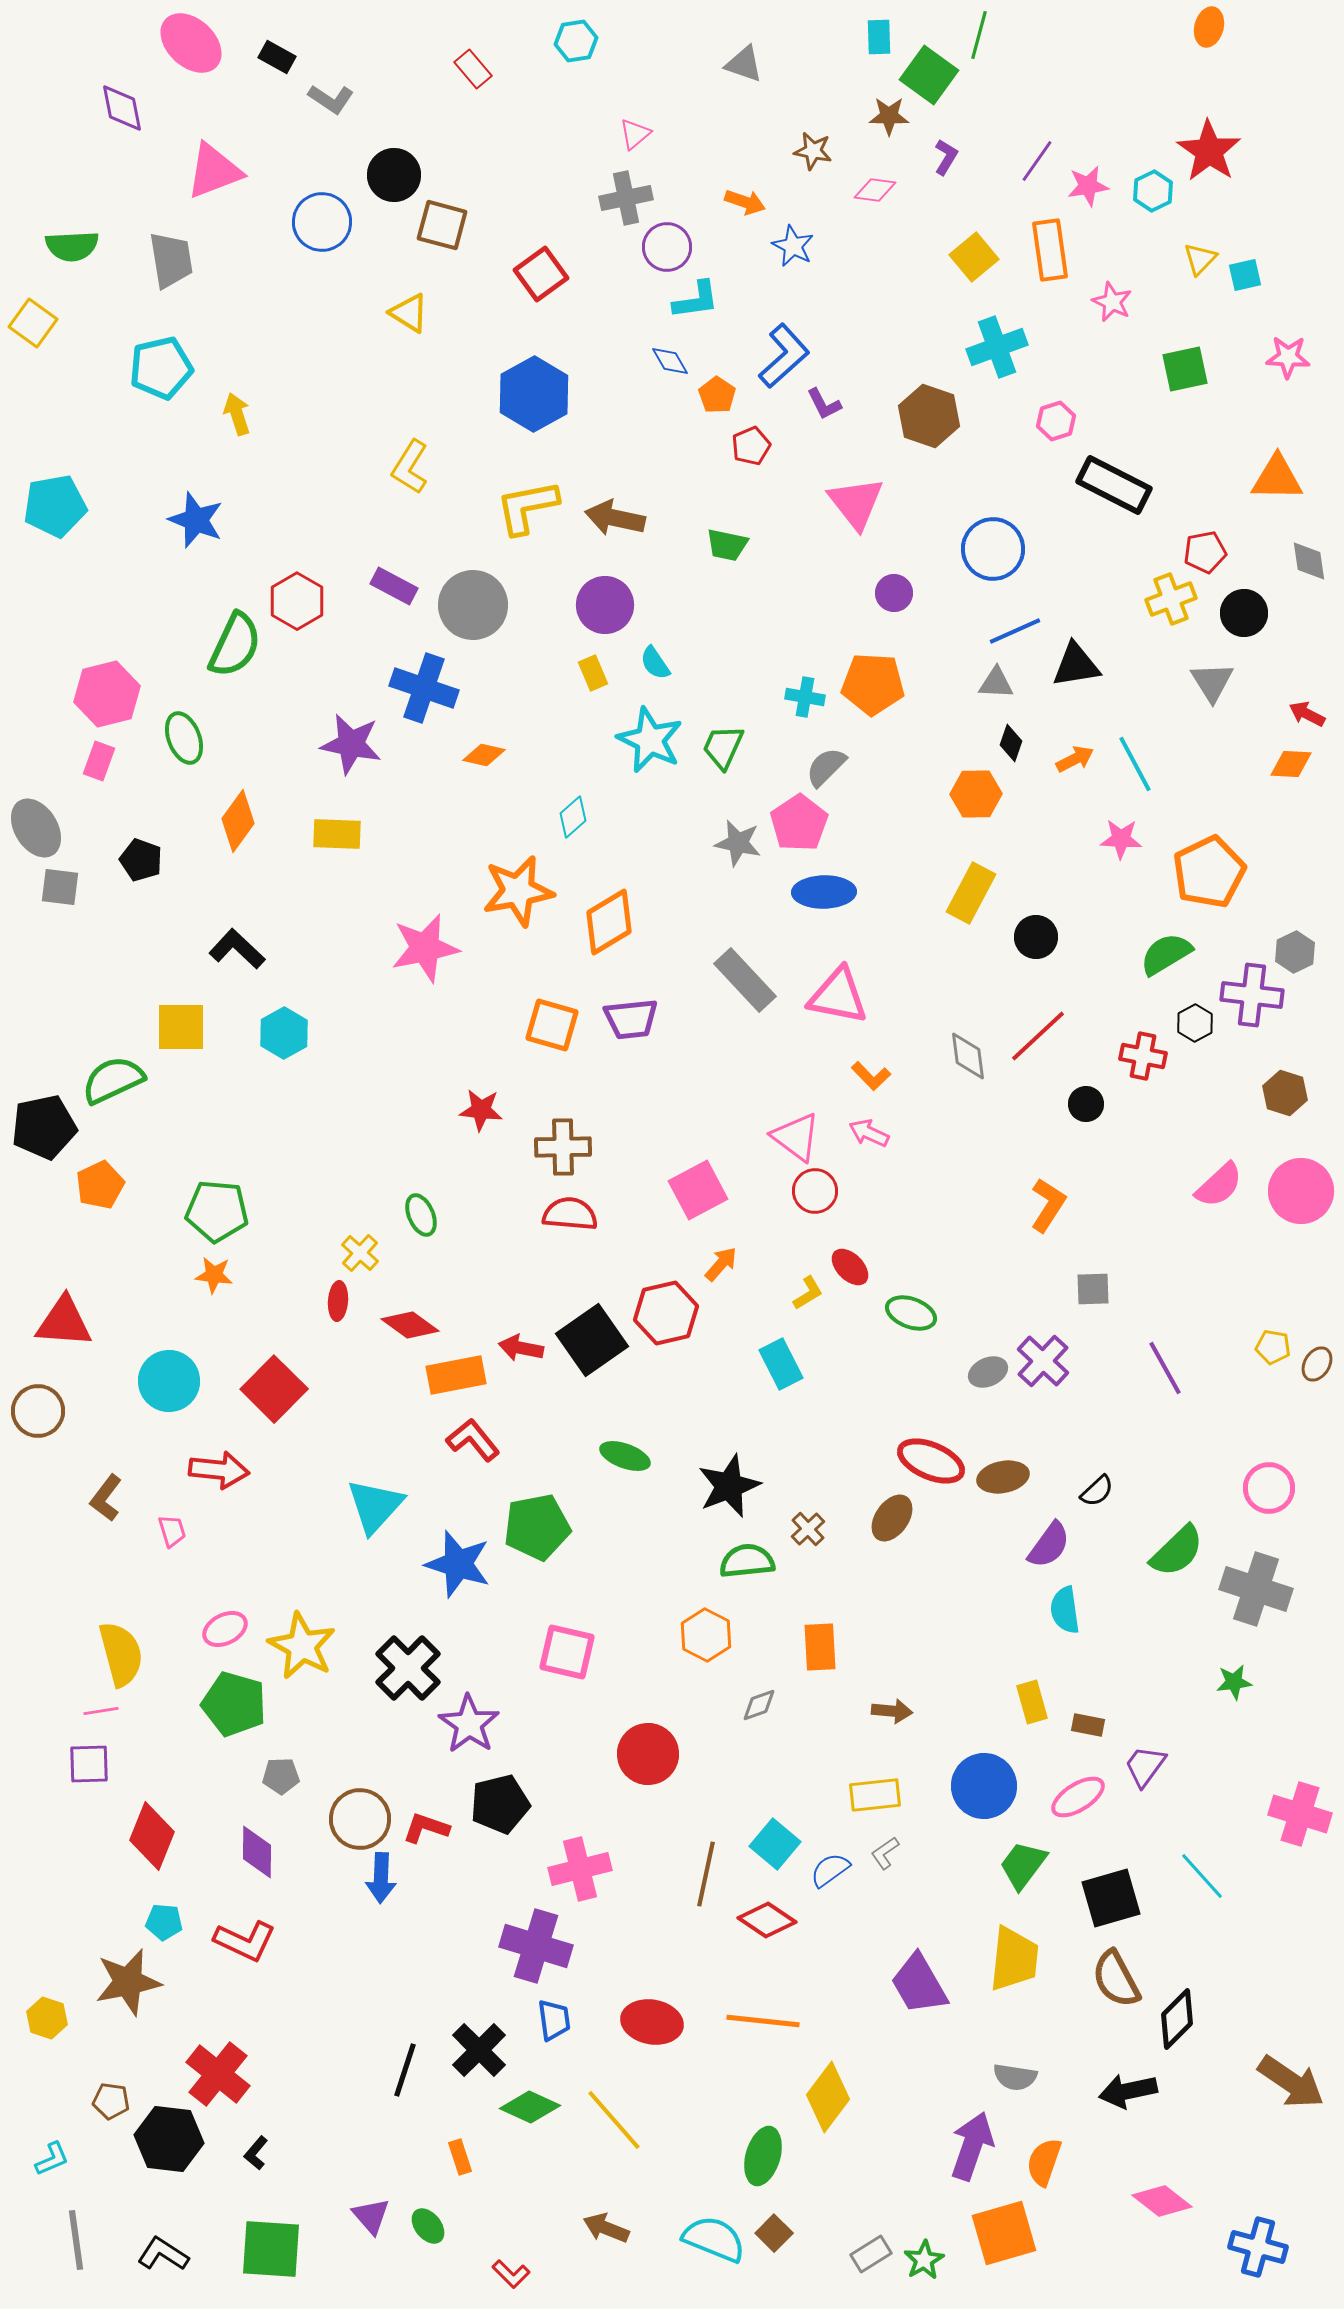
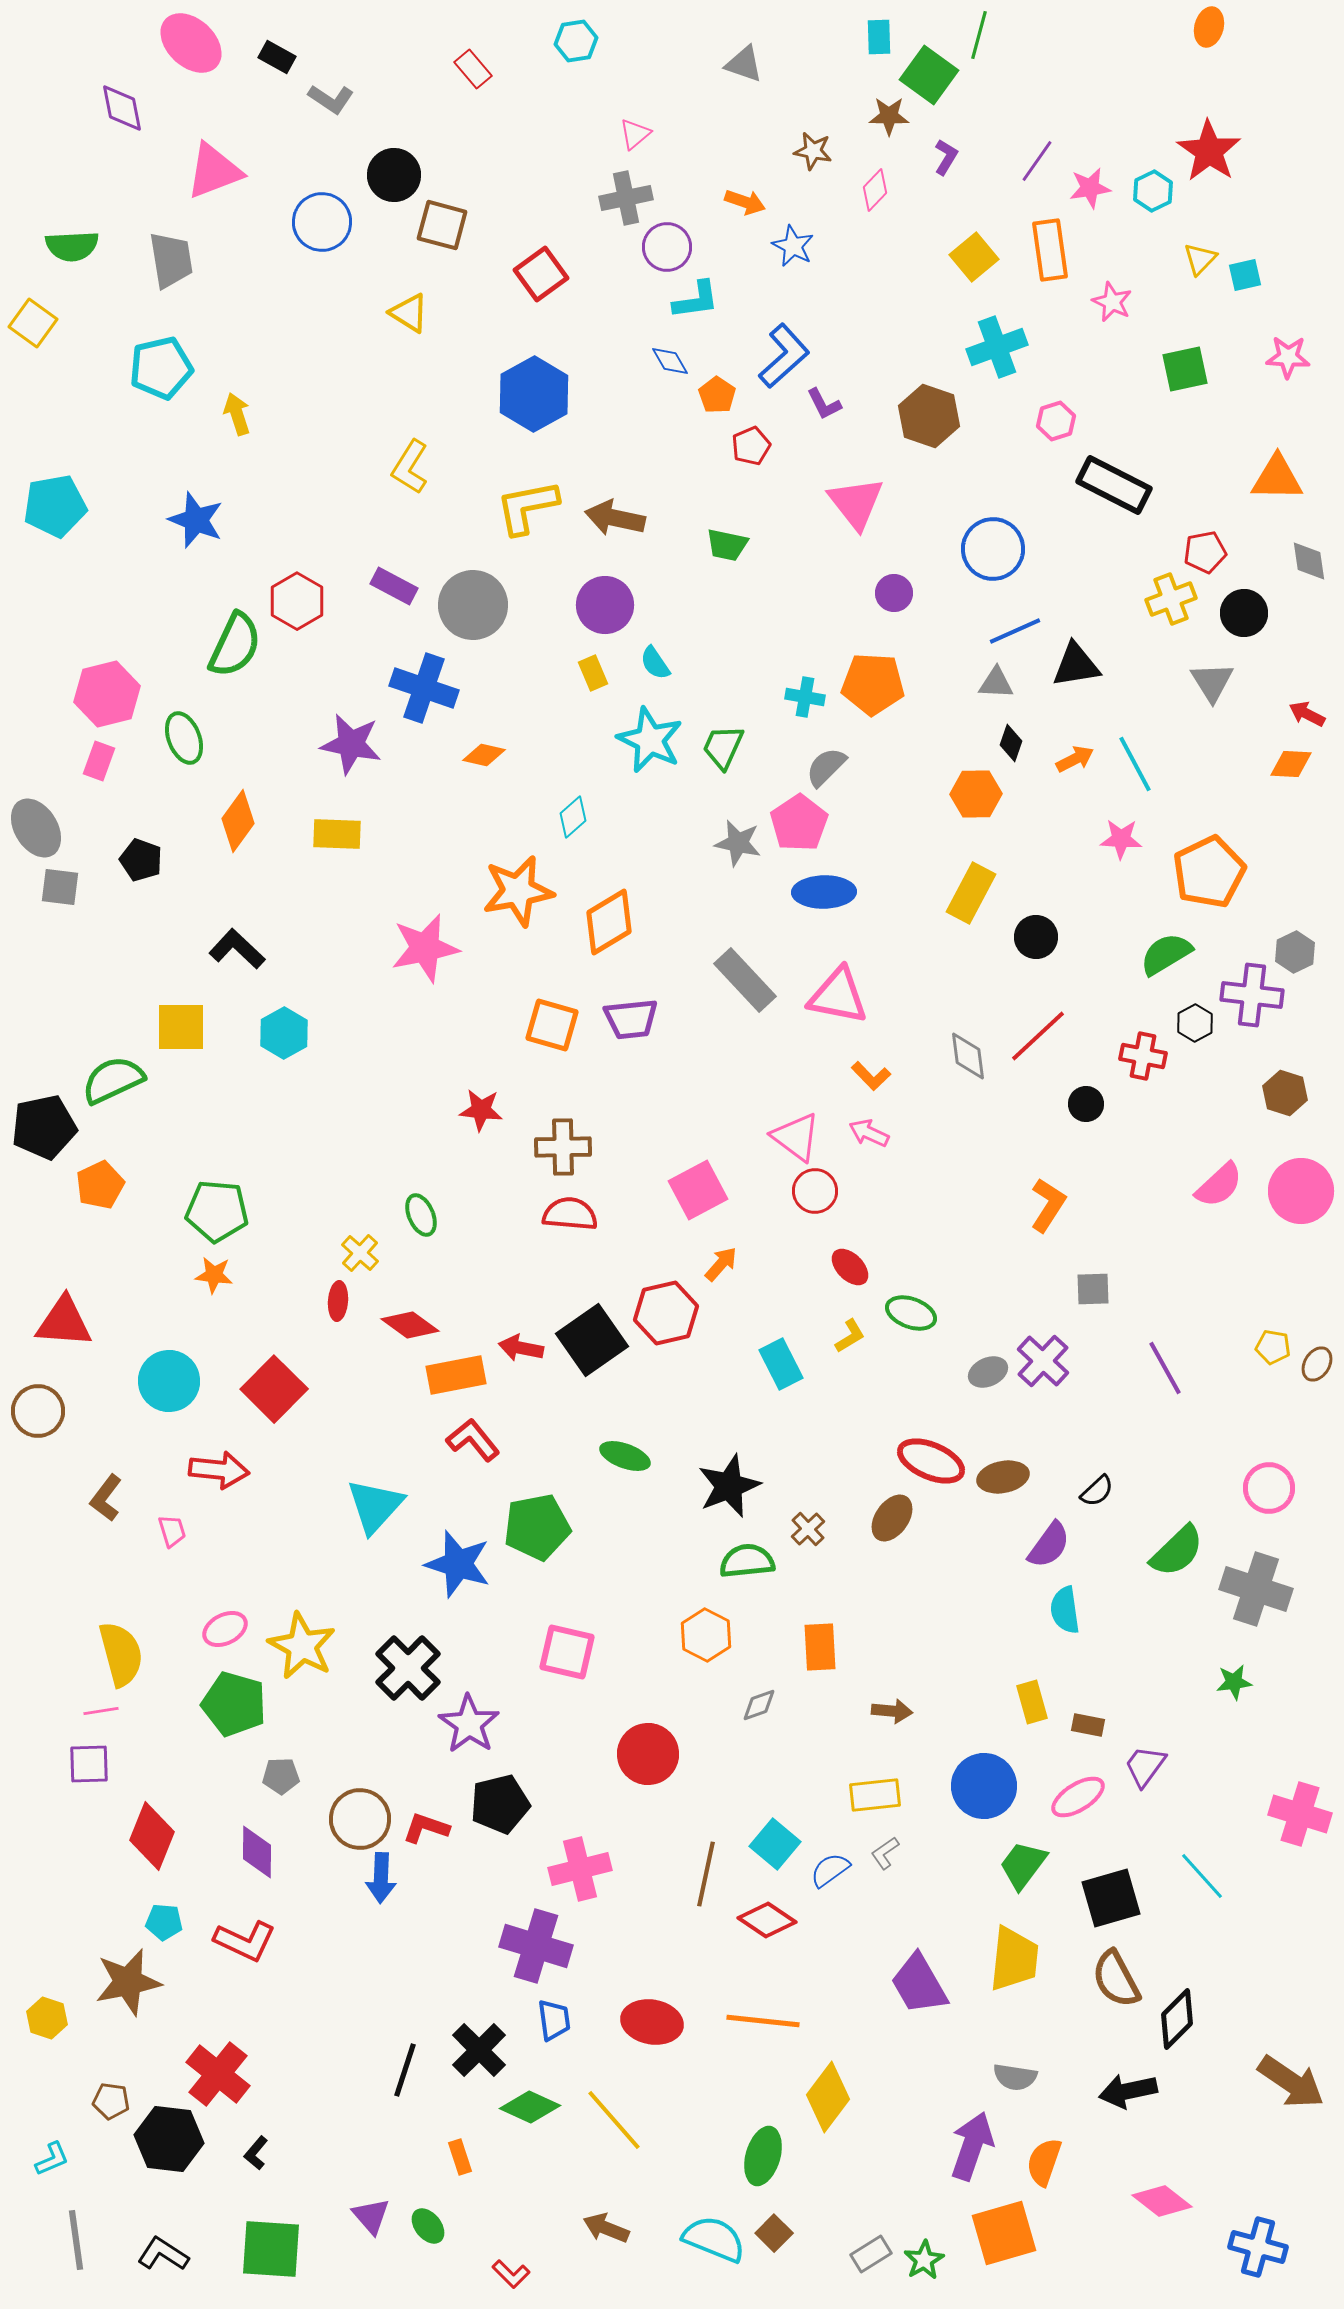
pink star at (1088, 186): moved 2 px right, 2 px down
pink diamond at (875, 190): rotated 54 degrees counterclockwise
yellow L-shape at (808, 1293): moved 42 px right, 43 px down
